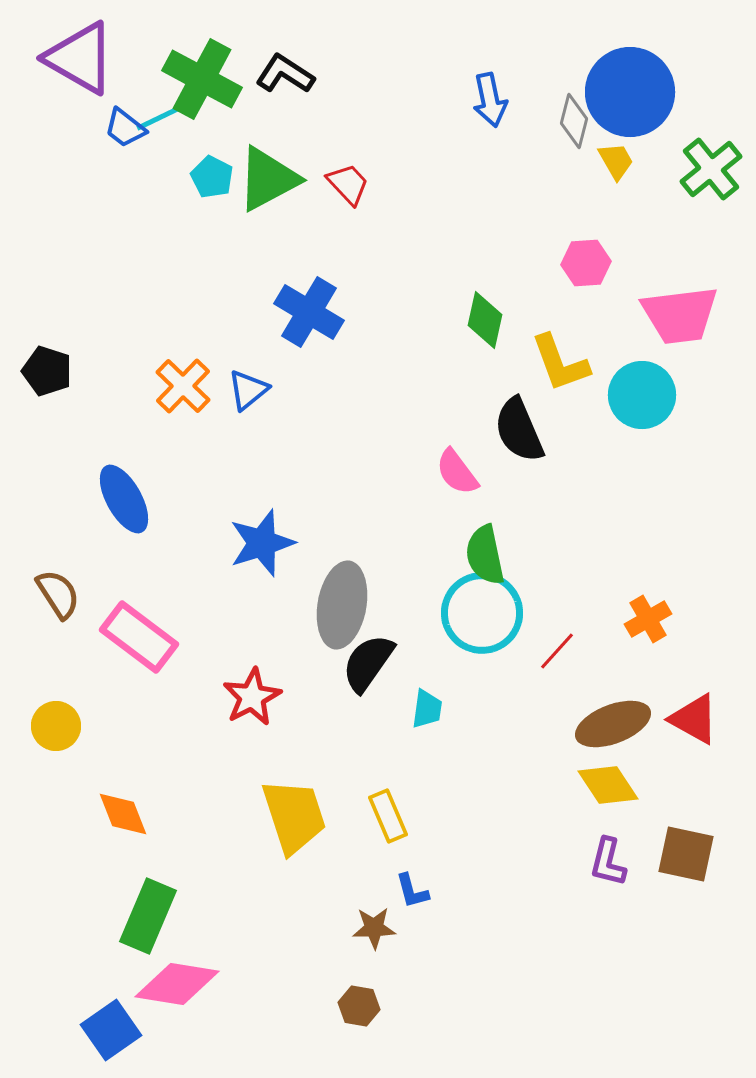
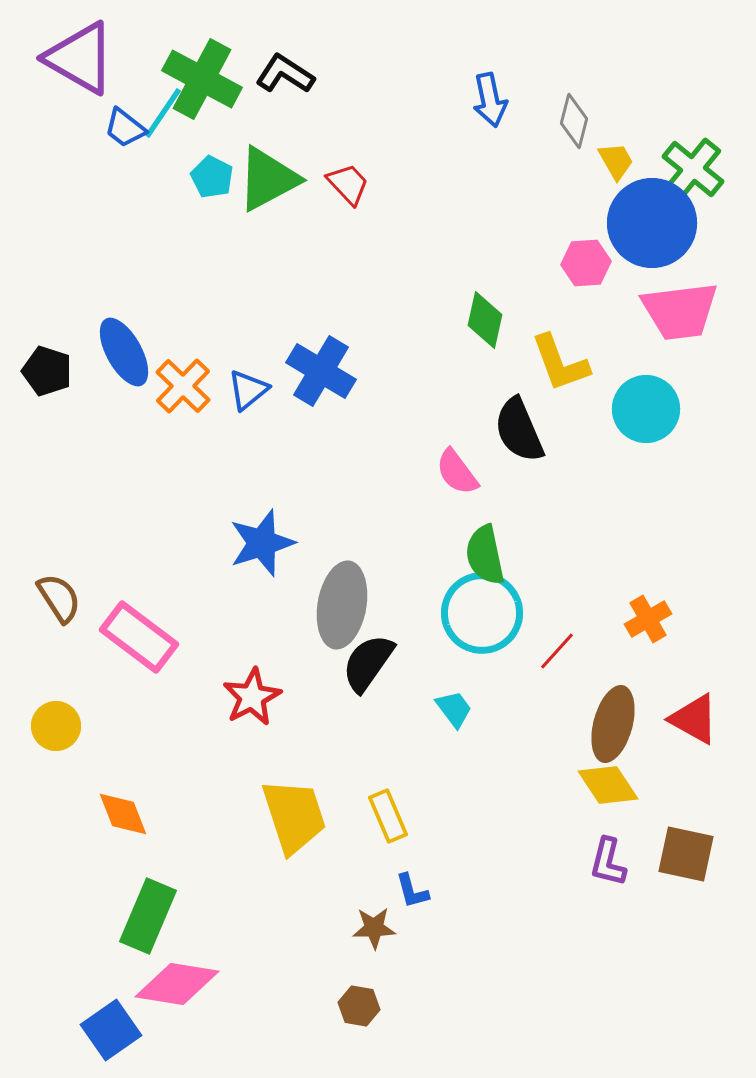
blue circle at (630, 92): moved 22 px right, 131 px down
cyan line at (163, 116): moved 3 px up; rotated 30 degrees counterclockwise
green cross at (711, 169): moved 18 px left; rotated 12 degrees counterclockwise
blue cross at (309, 312): moved 12 px right, 59 px down
pink trapezoid at (680, 315): moved 4 px up
cyan circle at (642, 395): moved 4 px right, 14 px down
blue ellipse at (124, 499): moved 147 px up
brown semicircle at (58, 594): moved 1 px right, 4 px down
cyan trapezoid at (427, 709): moved 27 px right; rotated 45 degrees counterclockwise
brown ellipse at (613, 724): rotated 54 degrees counterclockwise
